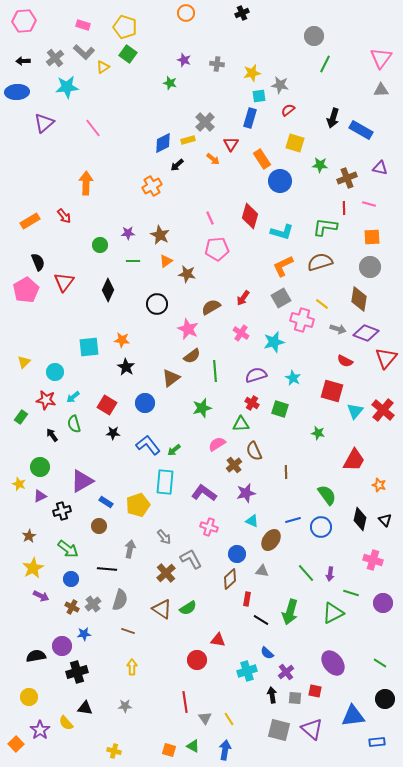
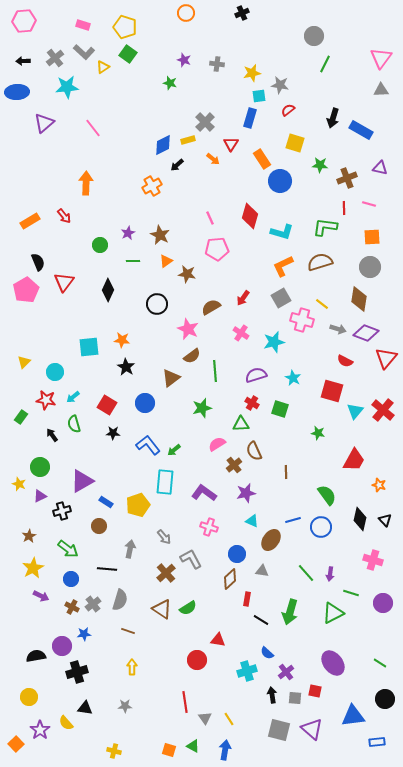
blue diamond at (163, 143): moved 2 px down
purple star at (128, 233): rotated 24 degrees counterclockwise
